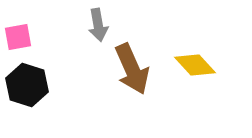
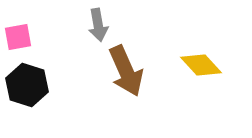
yellow diamond: moved 6 px right
brown arrow: moved 6 px left, 2 px down
